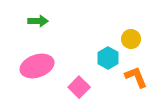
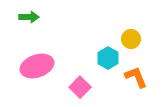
green arrow: moved 9 px left, 4 px up
pink square: moved 1 px right
